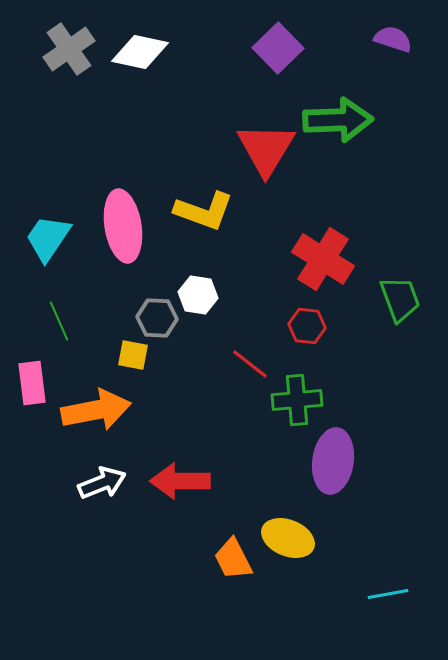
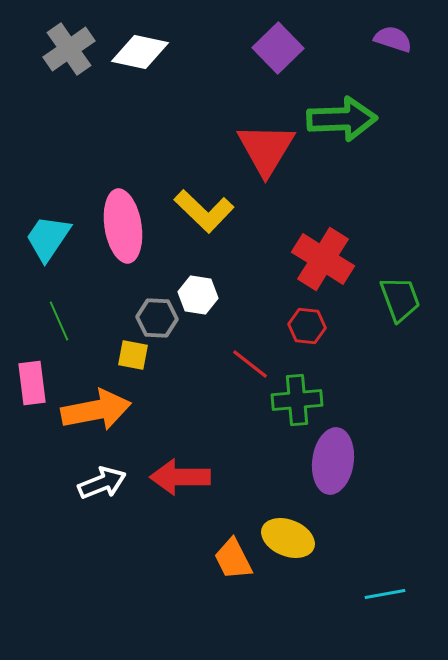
green arrow: moved 4 px right, 1 px up
yellow L-shape: rotated 24 degrees clockwise
red arrow: moved 4 px up
cyan line: moved 3 px left
